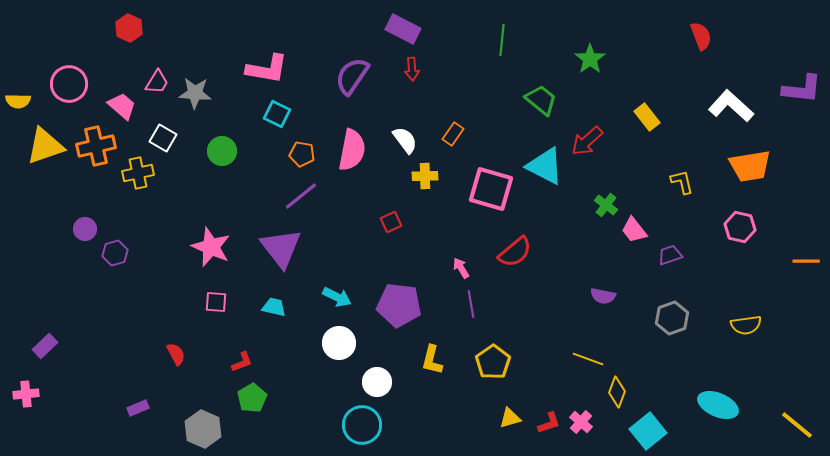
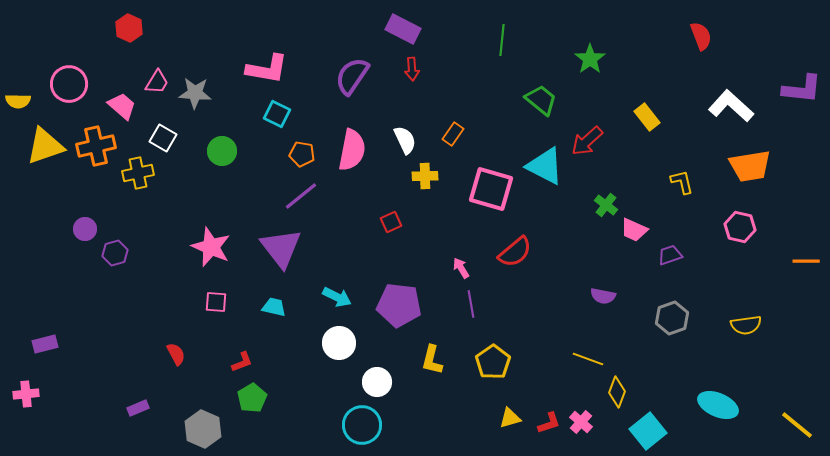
white semicircle at (405, 140): rotated 12 degrees clockwise
pink trapezoid at (634, 230): rotated 28 degrees counterclockwise
purple rectangle at (45, 346): moved 2 px up; rotated 30 degrees clockwise
